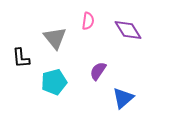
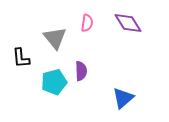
pink semicircle: moved 1 px left, 2 px down
purple diamond: moved 7 px up
purple semicircle: moved 17 px left; rotated 144 degrees clockwise
